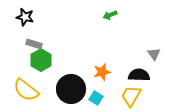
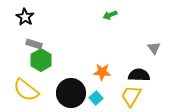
black star: rotated 18 degrees clockwise
gray triangle: moved 6 px up
orange star: rotated 18 degrees clockwise
black circle: moved 4 px down
cyan square: rotated 16 degrees clockwise
